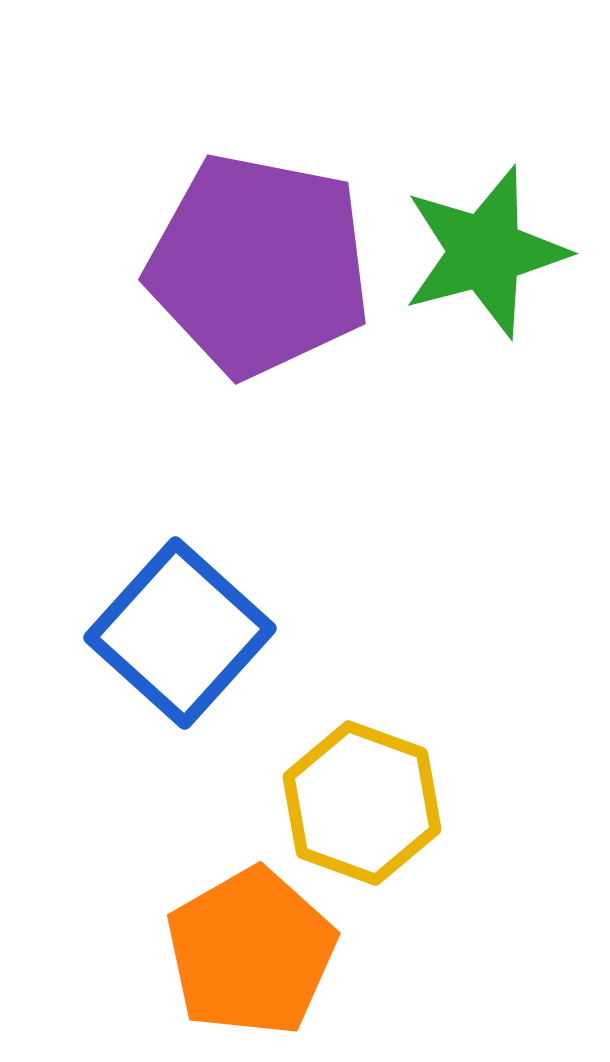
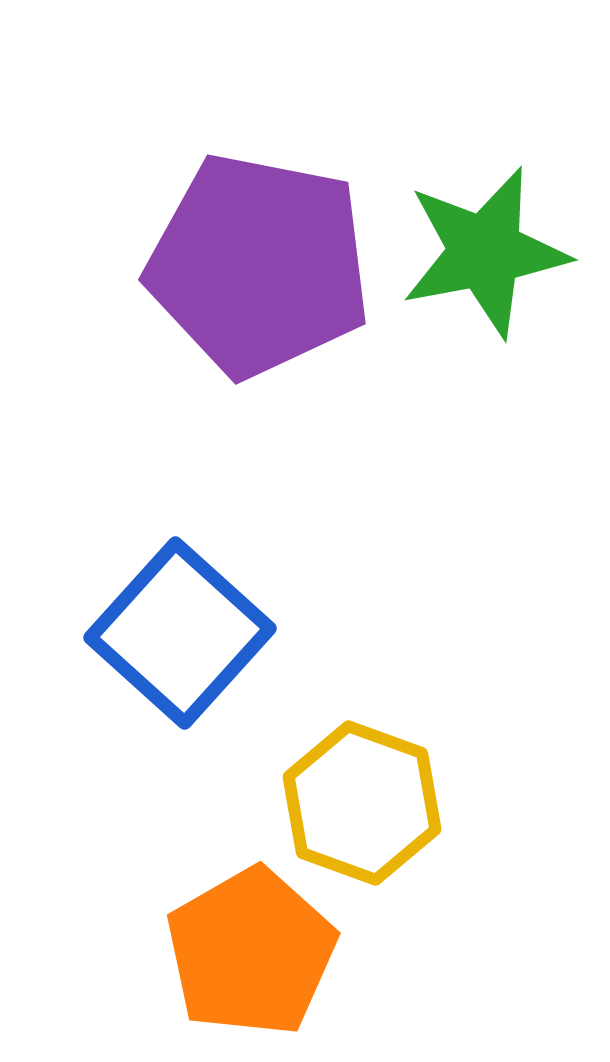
green star: rotated 4 degrees clockwise
